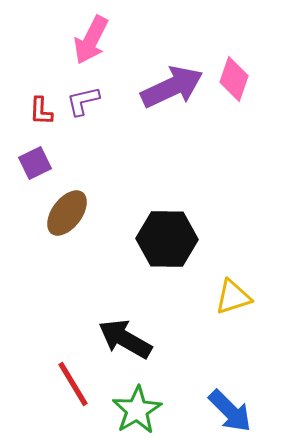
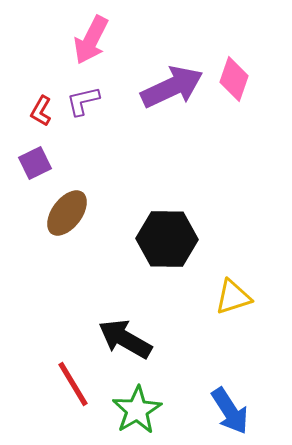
red L-shape: rotated 28 degrees clockwise
blue arrow: rotated 12 degrees clockwise
